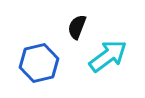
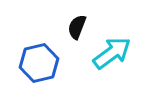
cyan arrow: moved 4 px right, 3 px up
